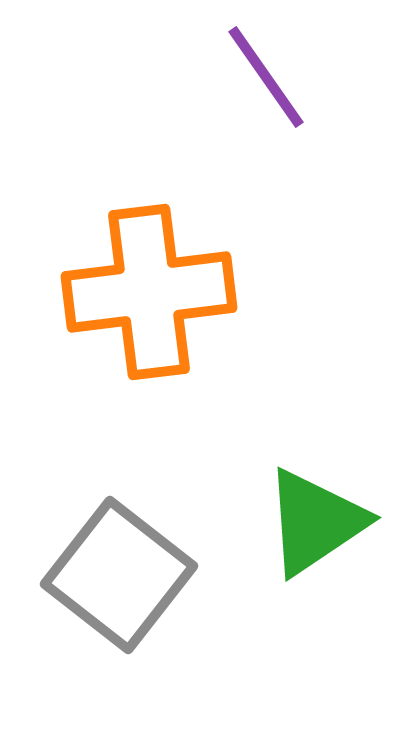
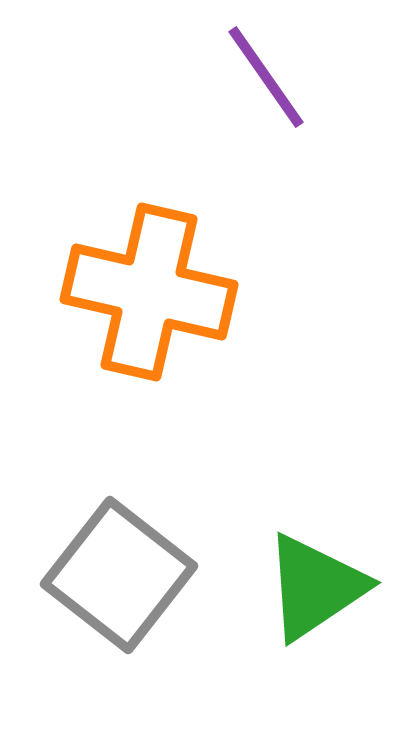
orange cross: rotated 20 degrees clockwise
green triangle: moved 65 px down
